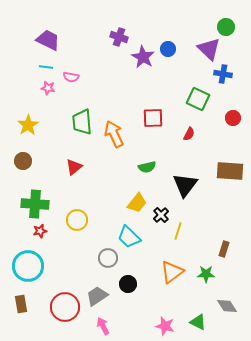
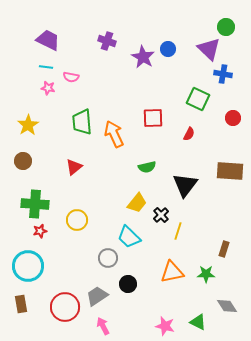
purple cross at (119, 37): moved 12 px left, 4 px down
orange triangle at (172, 272): rotated 25 degrees clockwise
